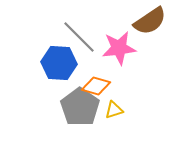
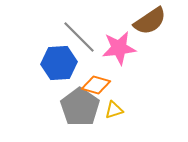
blue hexagon: rotated 8 degrees counterclockwise
orange diamond: moved 1 px up
